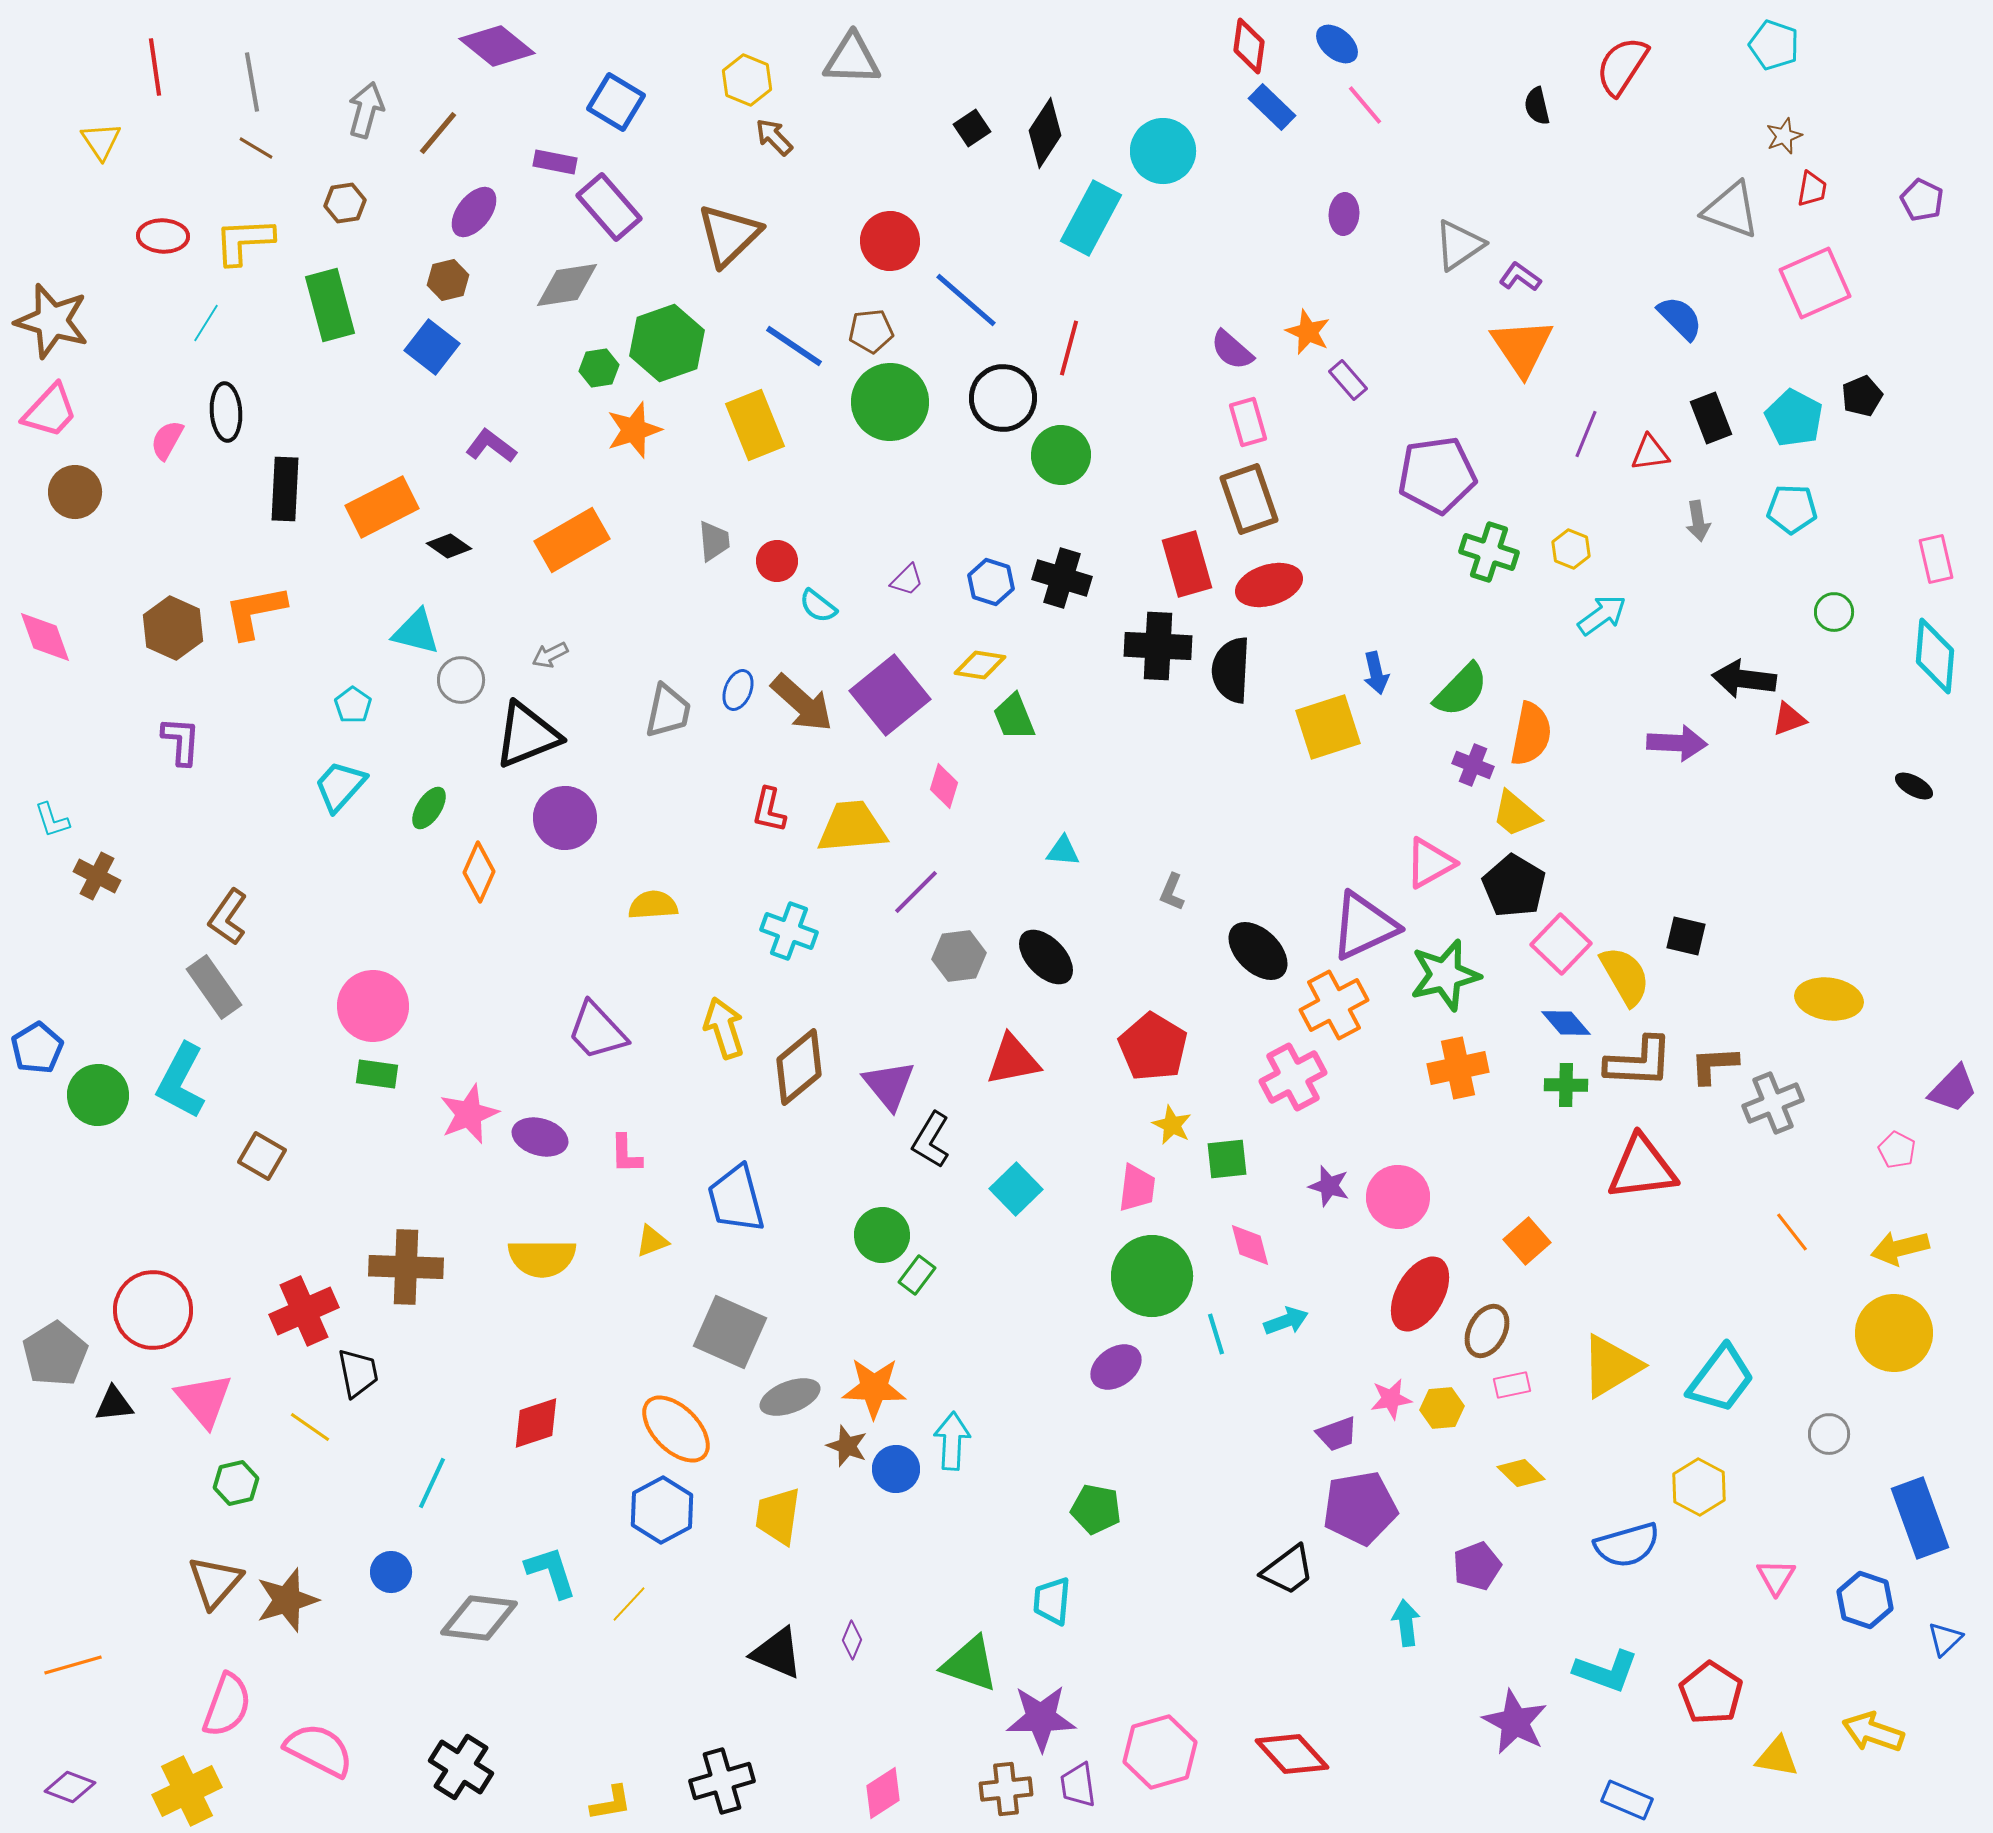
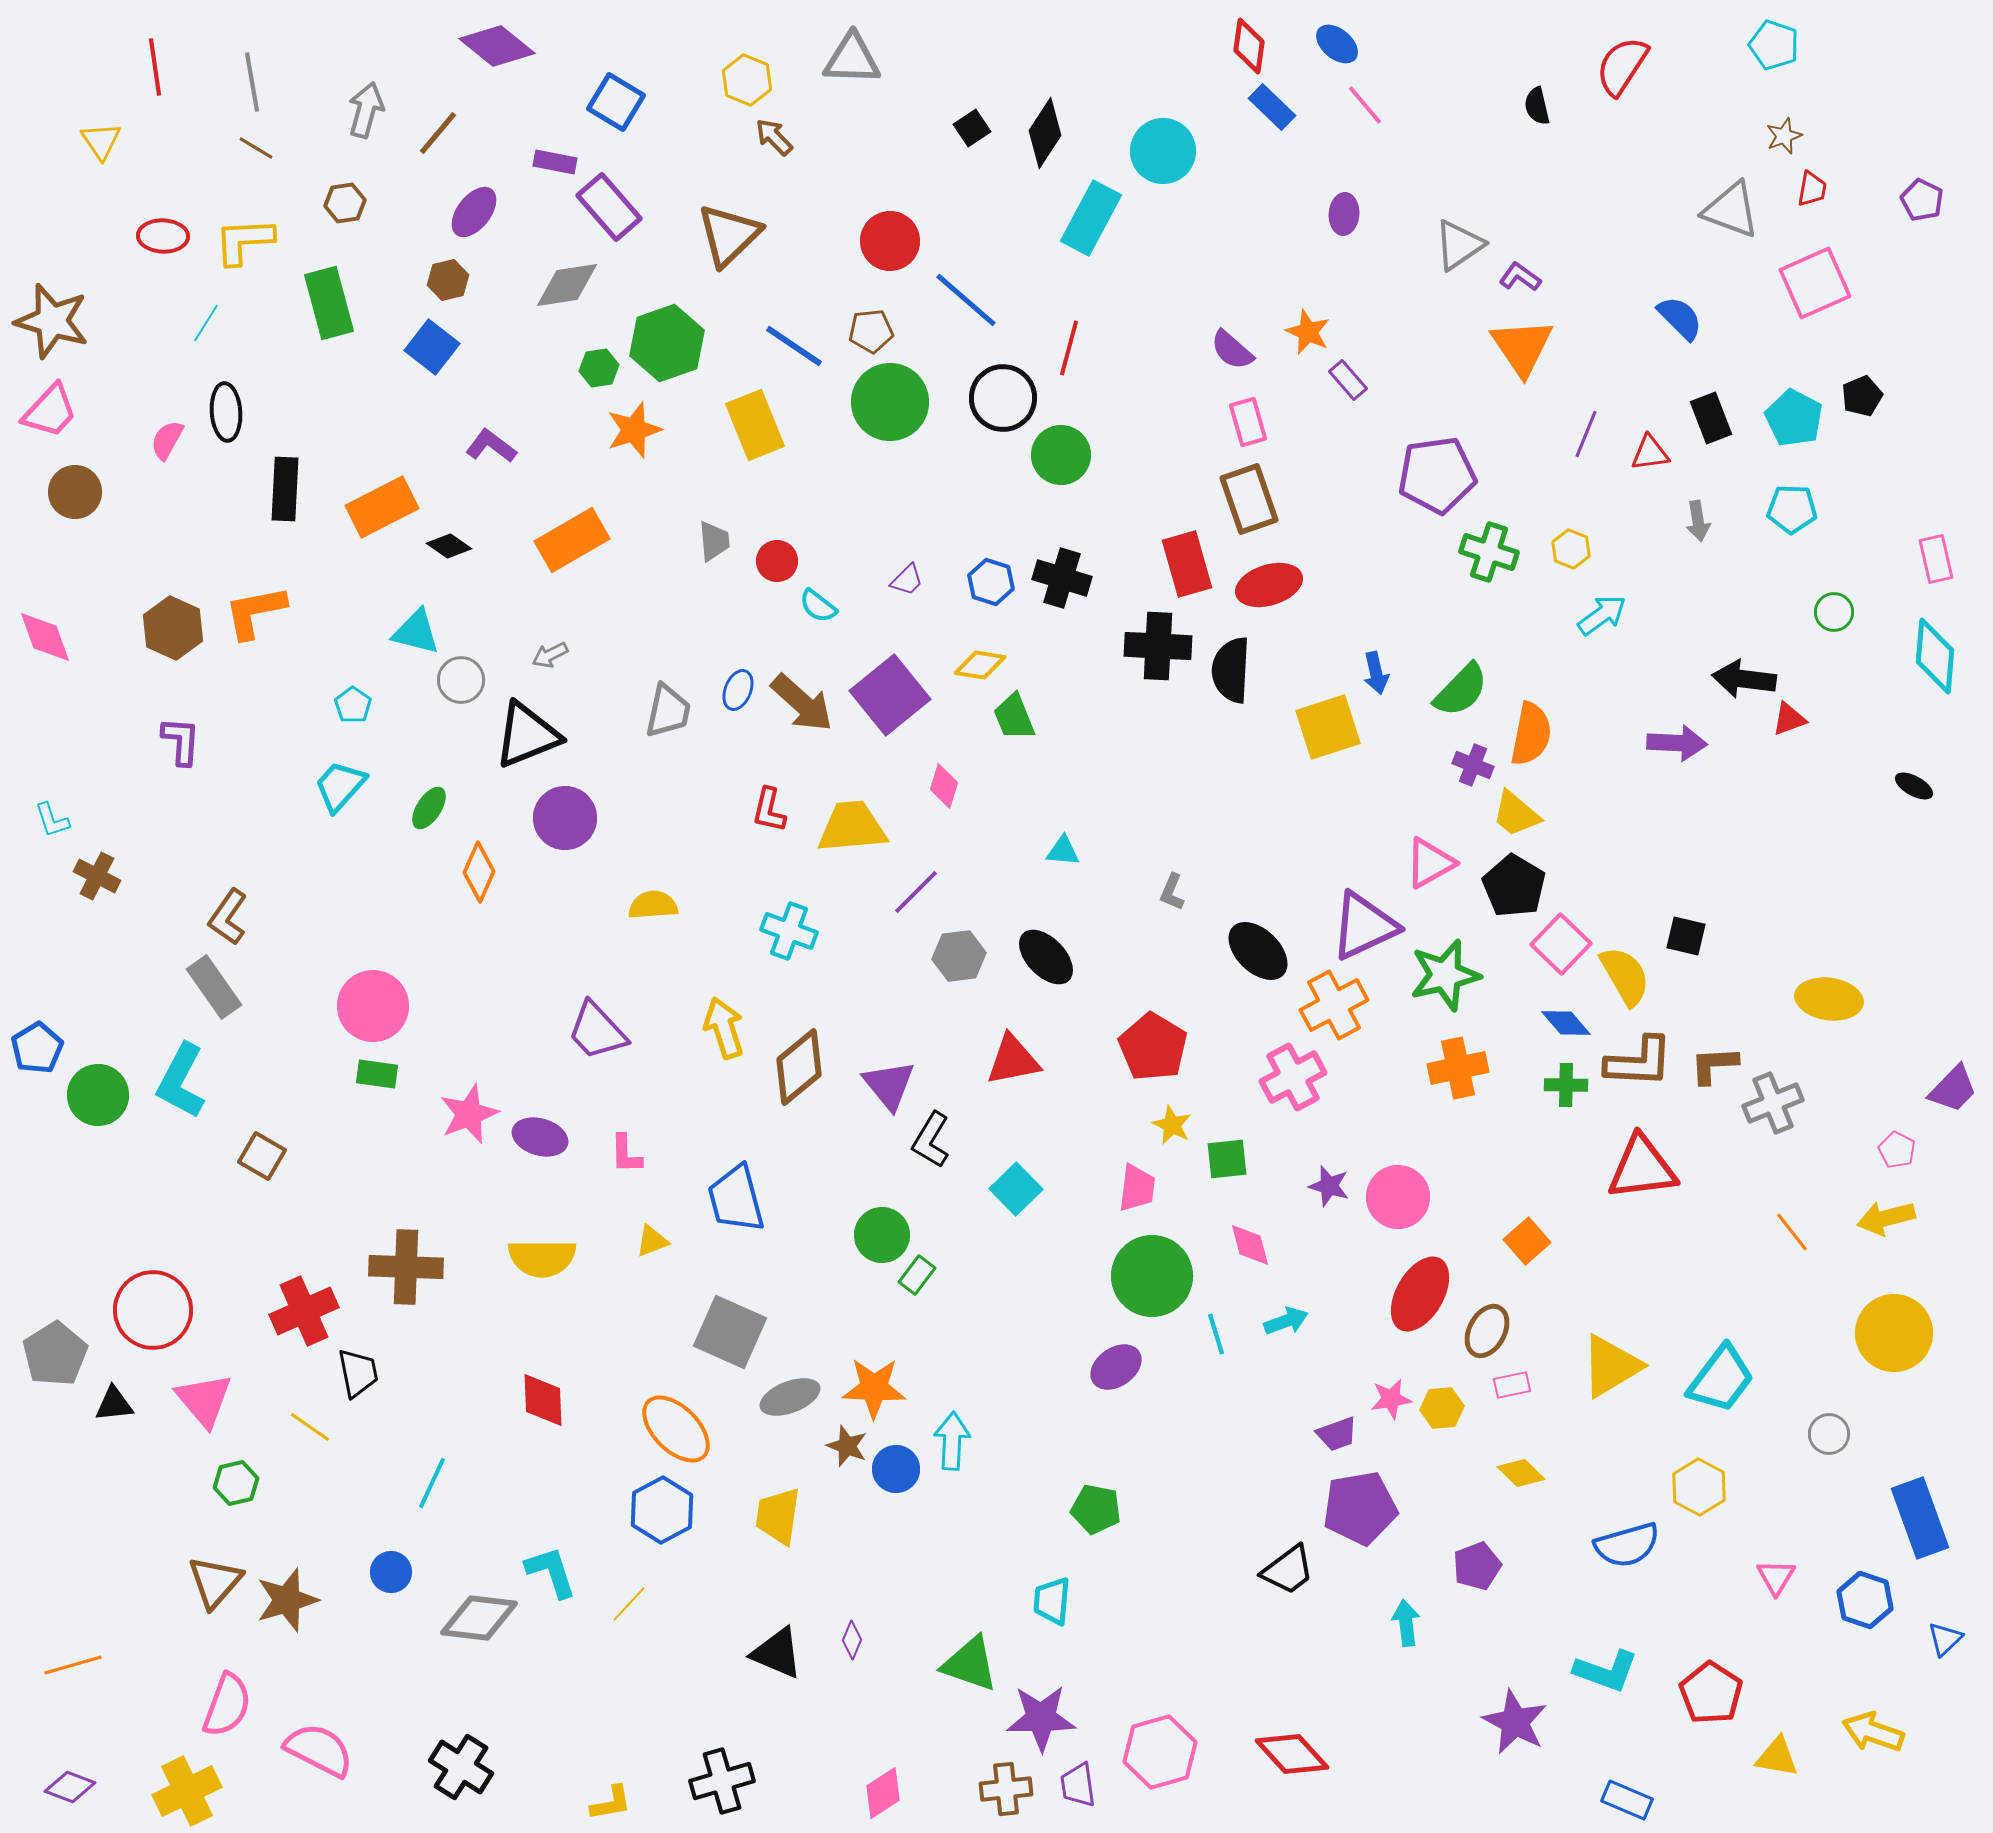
green rectangle at (330, 305): moved 1 px left, 2 px up
yellow arrow at (1900, 1248): moved 14 px left, 30 px up
red diamond at (536, 1423): moved 7 px right, 23 px up; rotated 74 degrees counterclockwise
